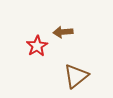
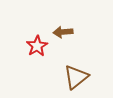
brown triangle: moved 1 px down
